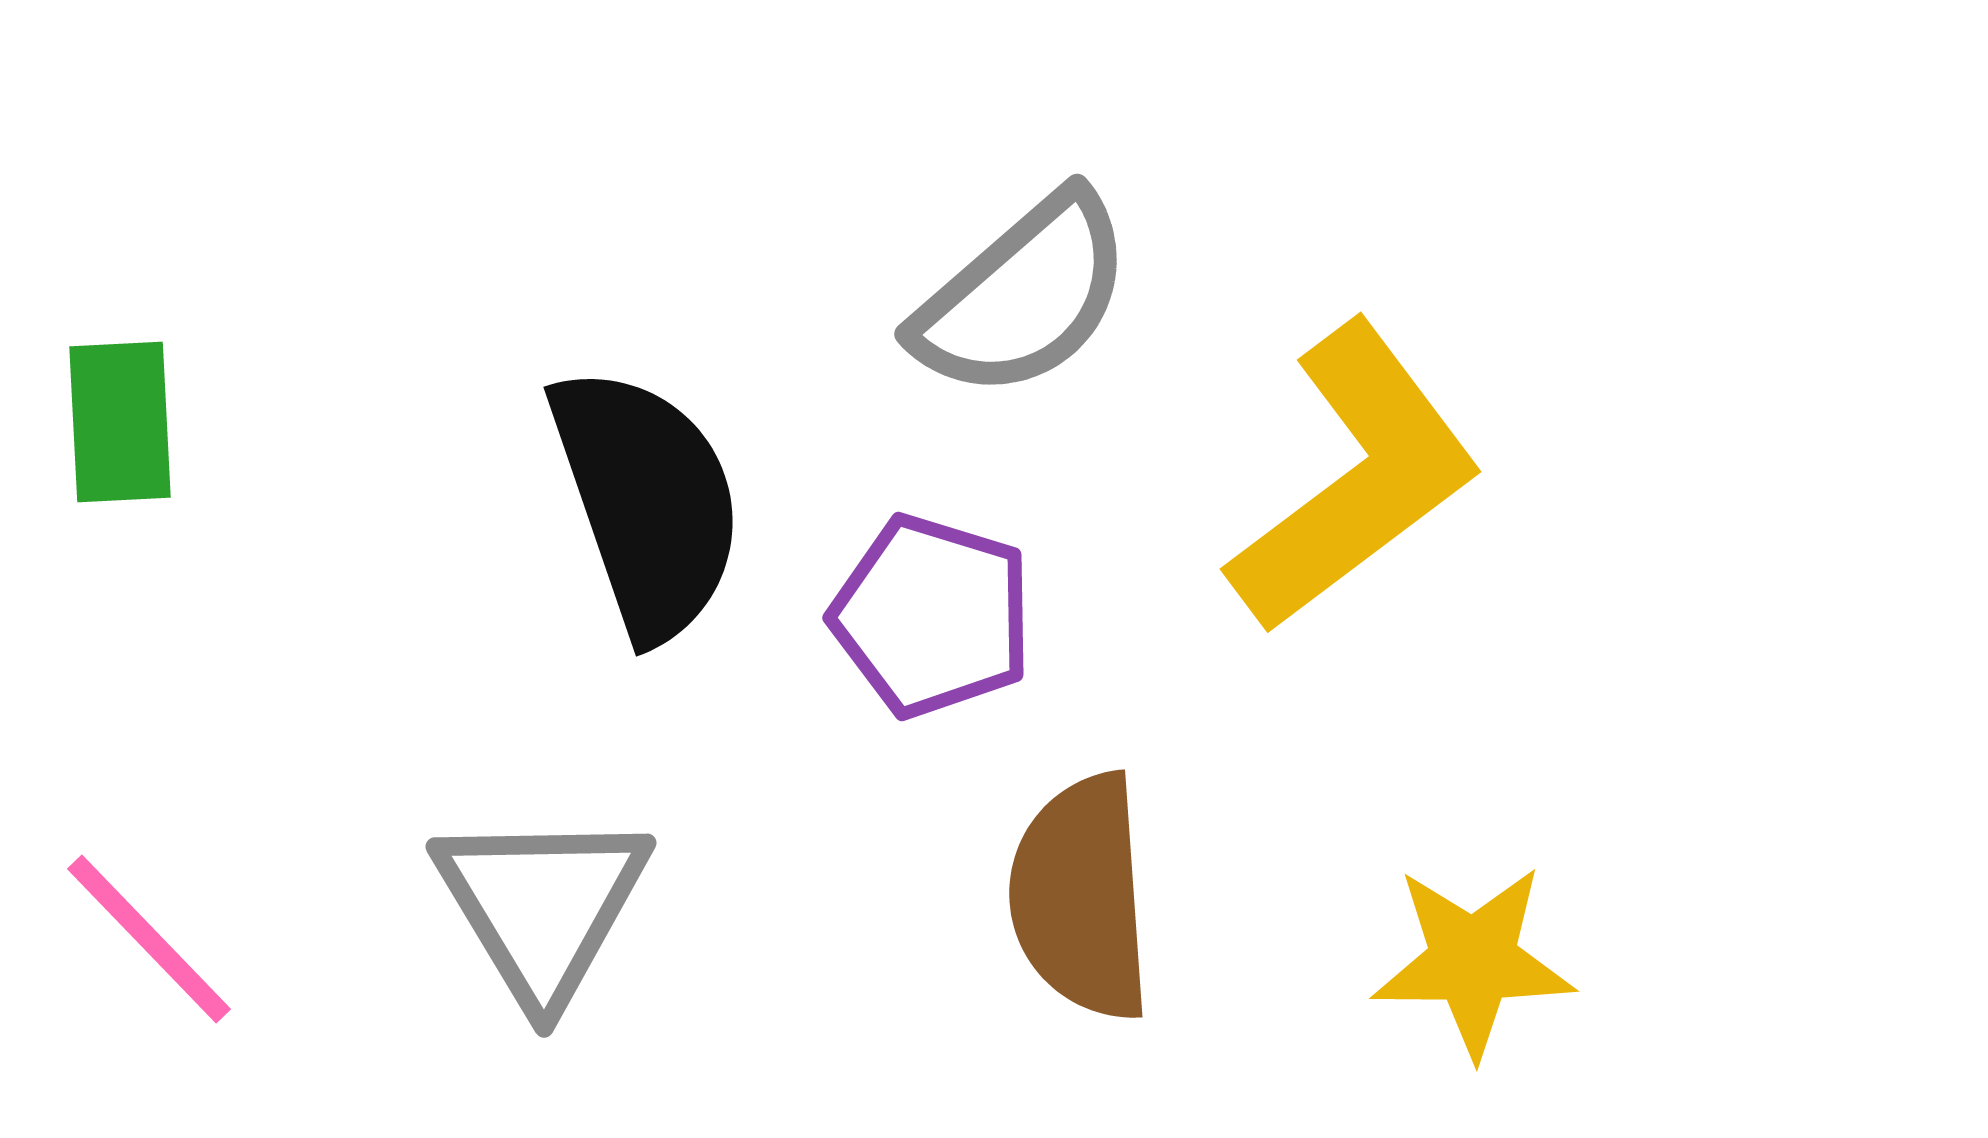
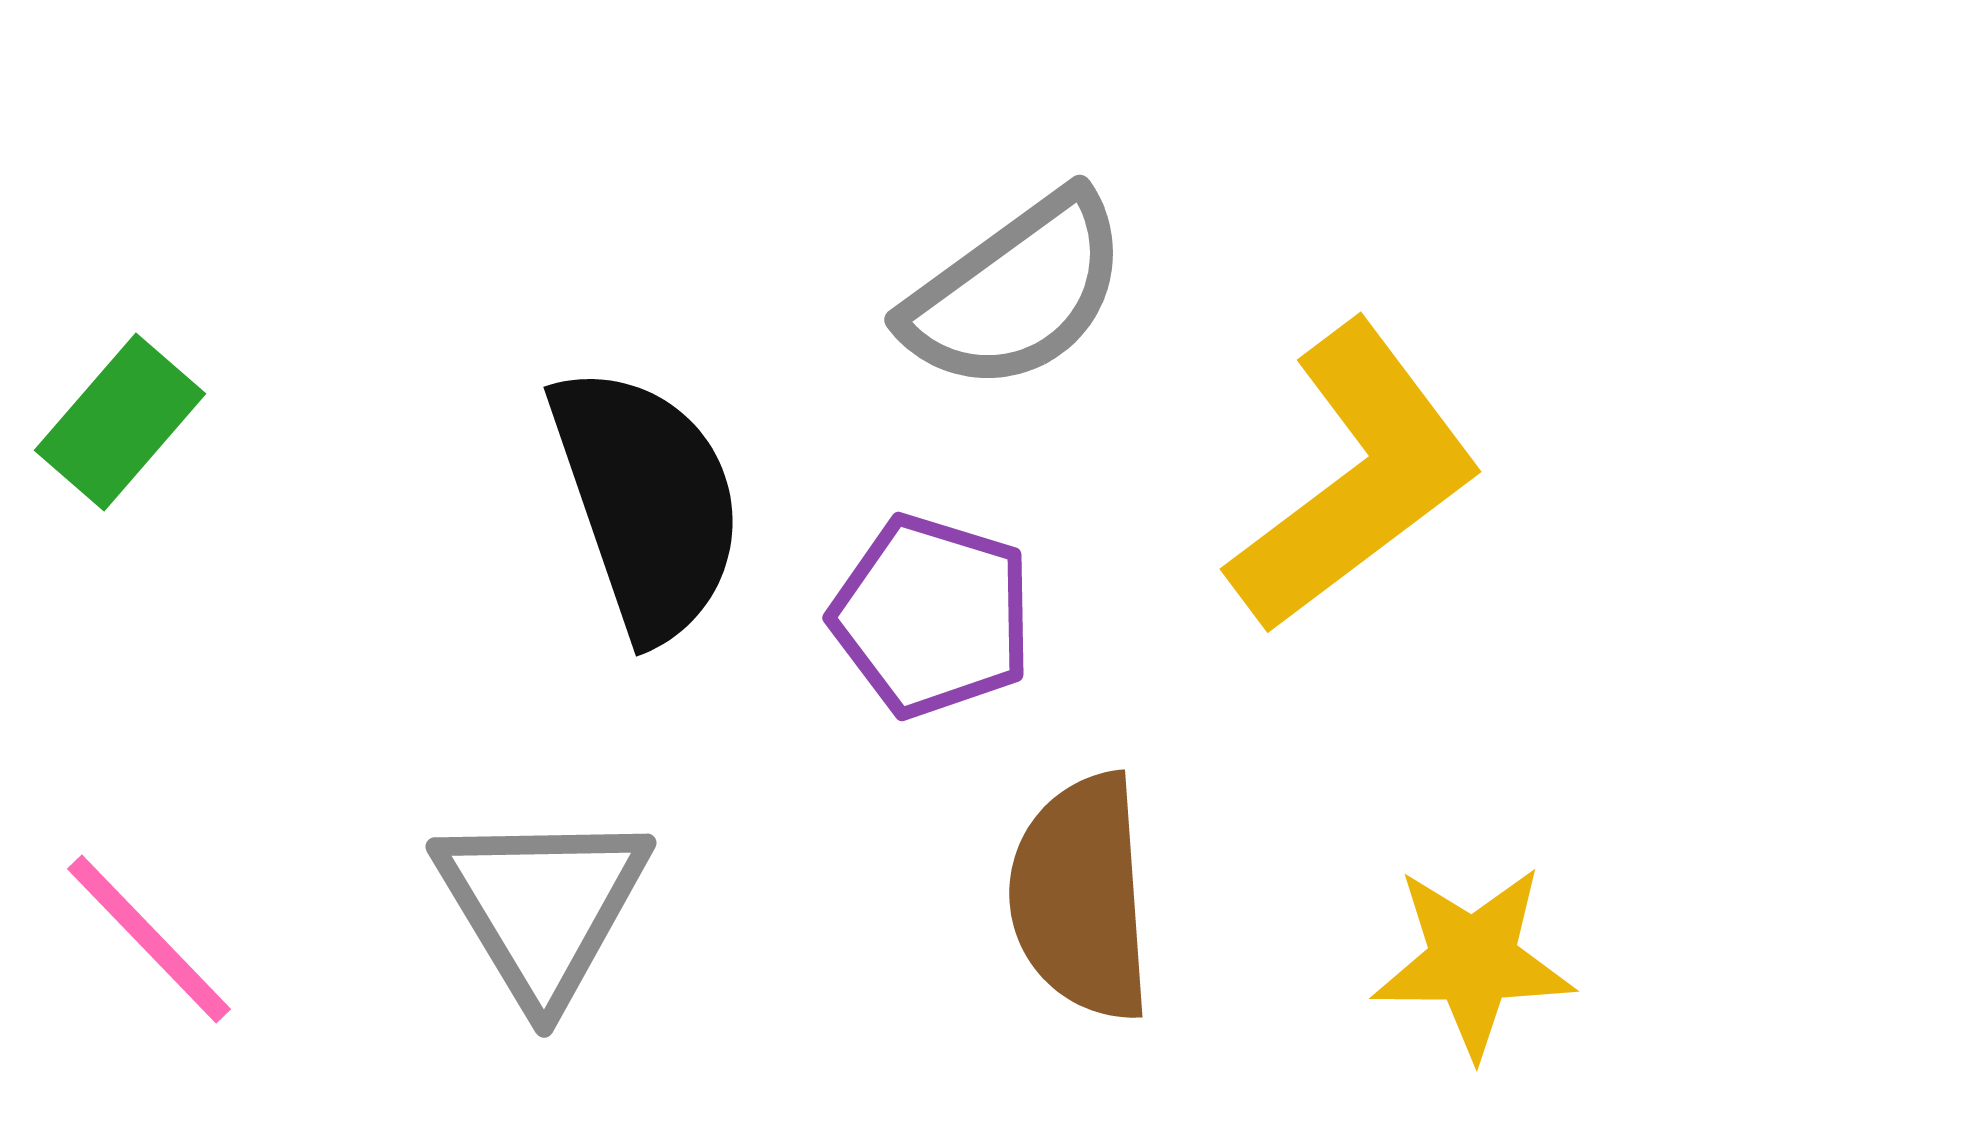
gray semicircle: moved 7 px left, 4 px up; rotated 5 degrees clockwise
green rectangle: rotated 44 degrees clockwise
